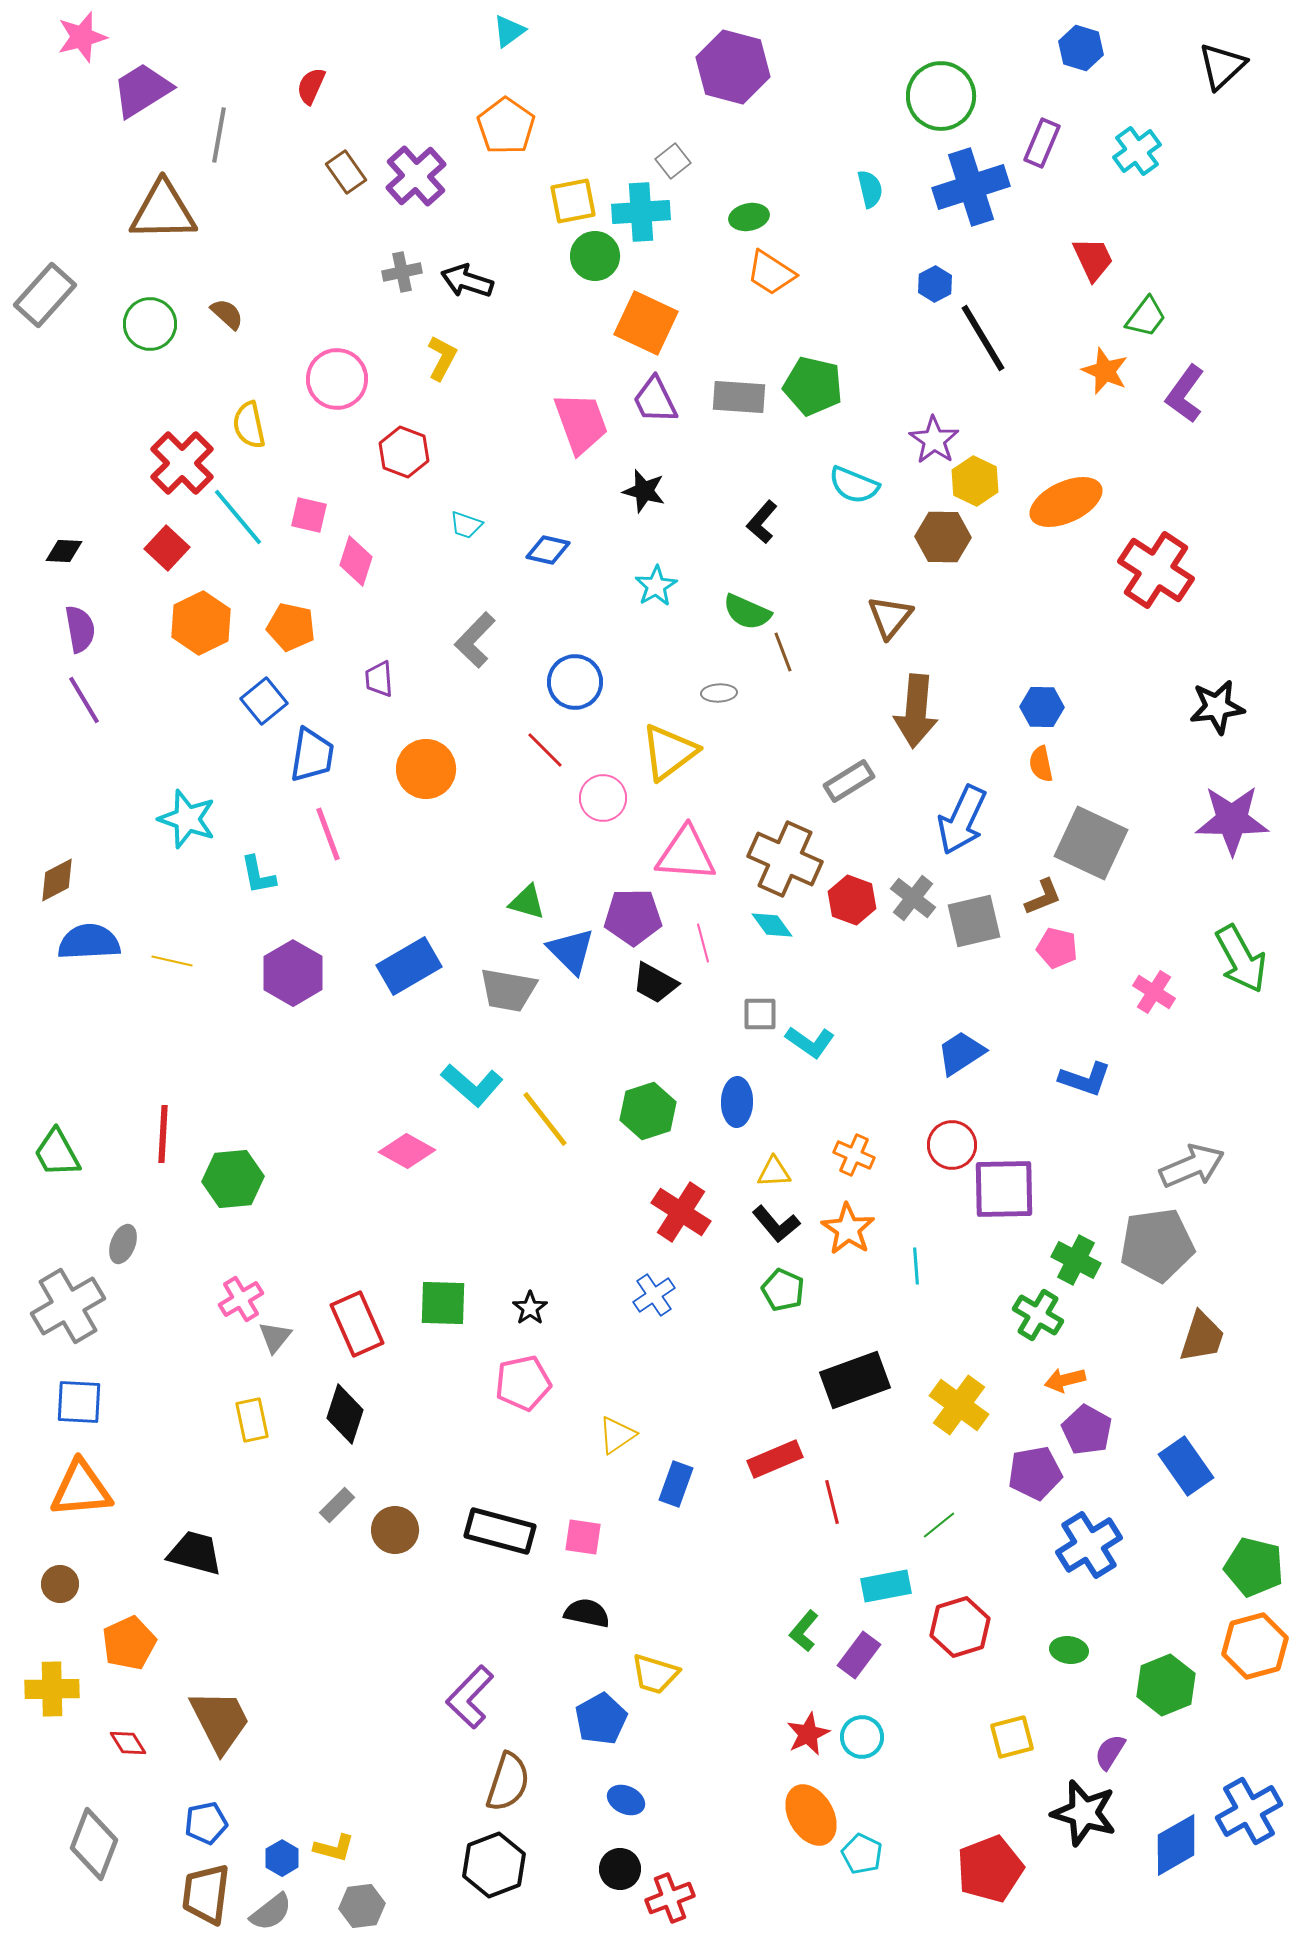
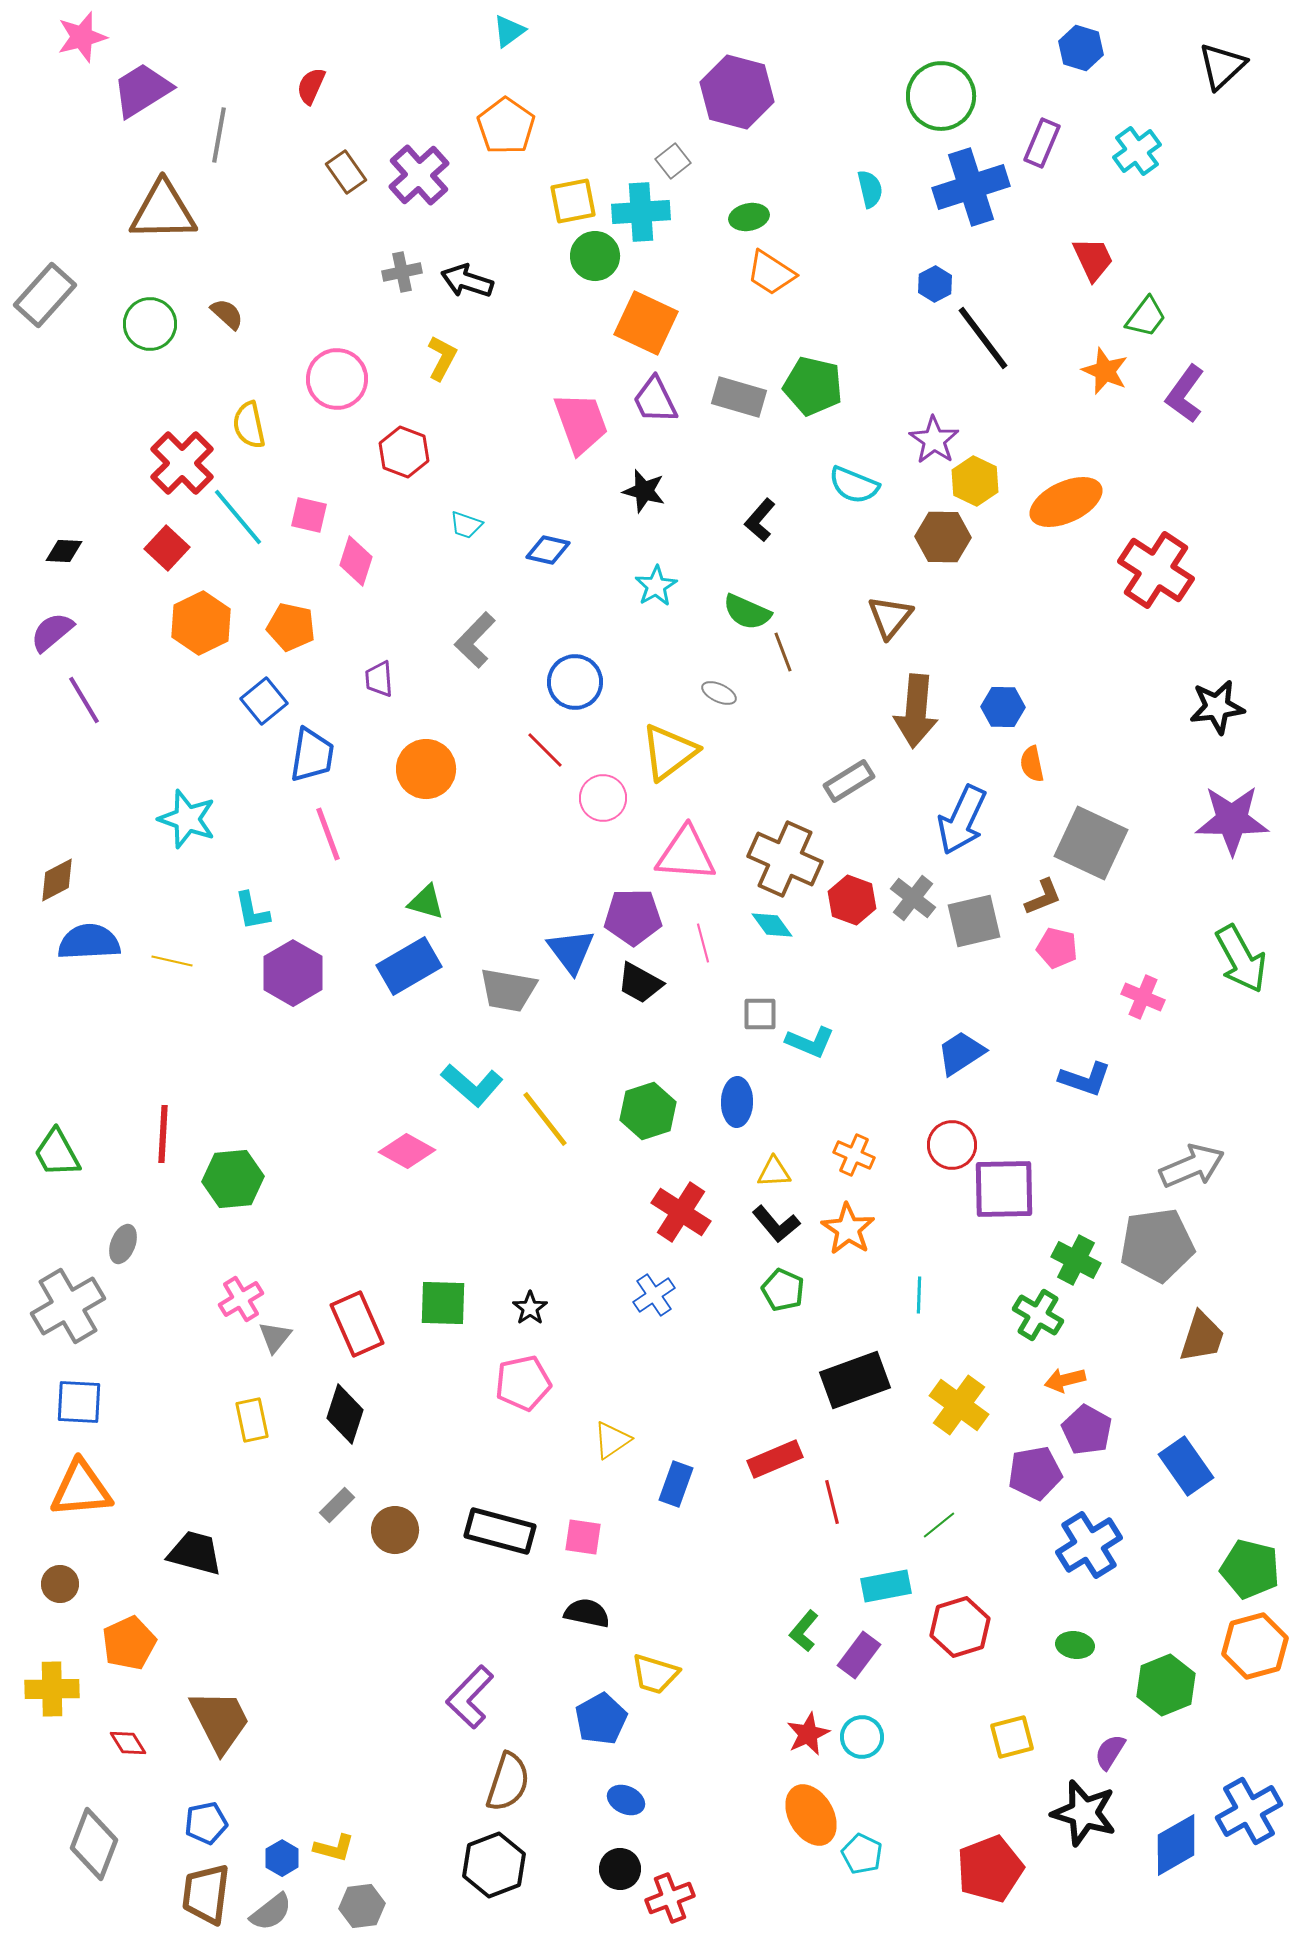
purple hexagon at (733, 67): moved 4 px right, 25 px down
purple cross at (416, 176): moved 3 px right, 1 px up
black line at (983, 338): rotated 6 degrees counterclockwise
gray rectangle at (739, 397): rotated 12 degrees clockwise
black L-shape at (762, 522): moved 2 px left, 2 px up
purple semicircle at (80, 629): moved 28 px left, 3 px down; rotated 120 degrees counterclockwise
gray ellipse at (719, 693): rotated 28 degrees clockwise
blue hexagon at (1042, 707): moved 39 px left
orange semicircle at (1041, 764): moved 9 px left
cyan L-shape at (258, 875): moved 6 px left, 36 px down
green triangle at (527, 902): moved 101 px left
blue triangle at (571, 951): rotated 8 degrees clockwise
black trapezoid at (655, 983): moved 15 px left
pink cross at (1154, 992): moved 11 px left, 5 px down; rotated 9 degrees counterclockwise
cyan L-shape at (810, 1042): rotated 12 degrees counterclockwise
cyan line at (916, 1266): moved 3 px right, 29 px down; rotated 6 degrees clockwise
yellow triangle at (617, 1435): moved 5 px left, 5 px down
green pentagon at (1254, 1567): moved 4 px left, 2 px down
green ellipse at (1069, 1650): moved 6 px right, 5 px up
